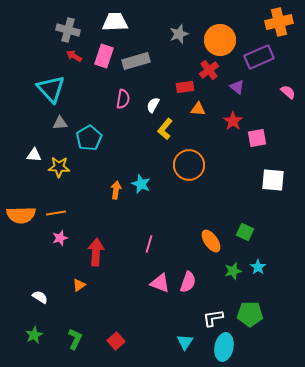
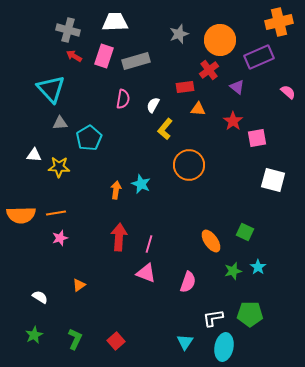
white square at (273, 180): rotated 10 degrees clockwise
red arrow at (96, 252): moved 23 px right, 15 px up
pink triangle at (160, 283): moved 14 px left, 10 px up
